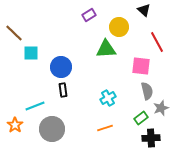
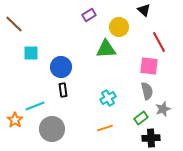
brown line: moved 9 px up
red line: moved 2 px right
pink square: moved 8 px right
gray star: moved 2 px right, 1 px down
orange star: moved 5 px up
